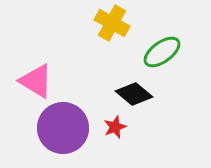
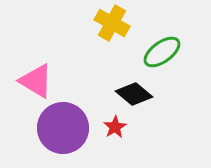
red star: rotated 10 degrees counterclockwise
